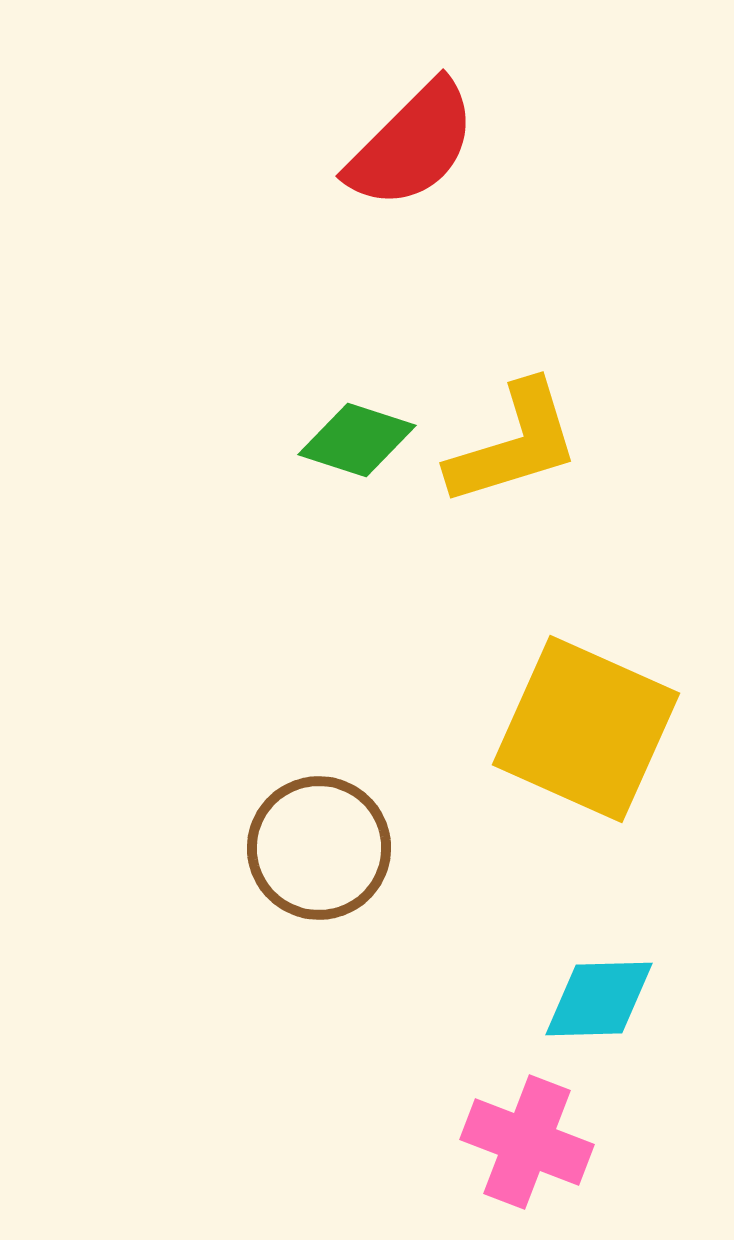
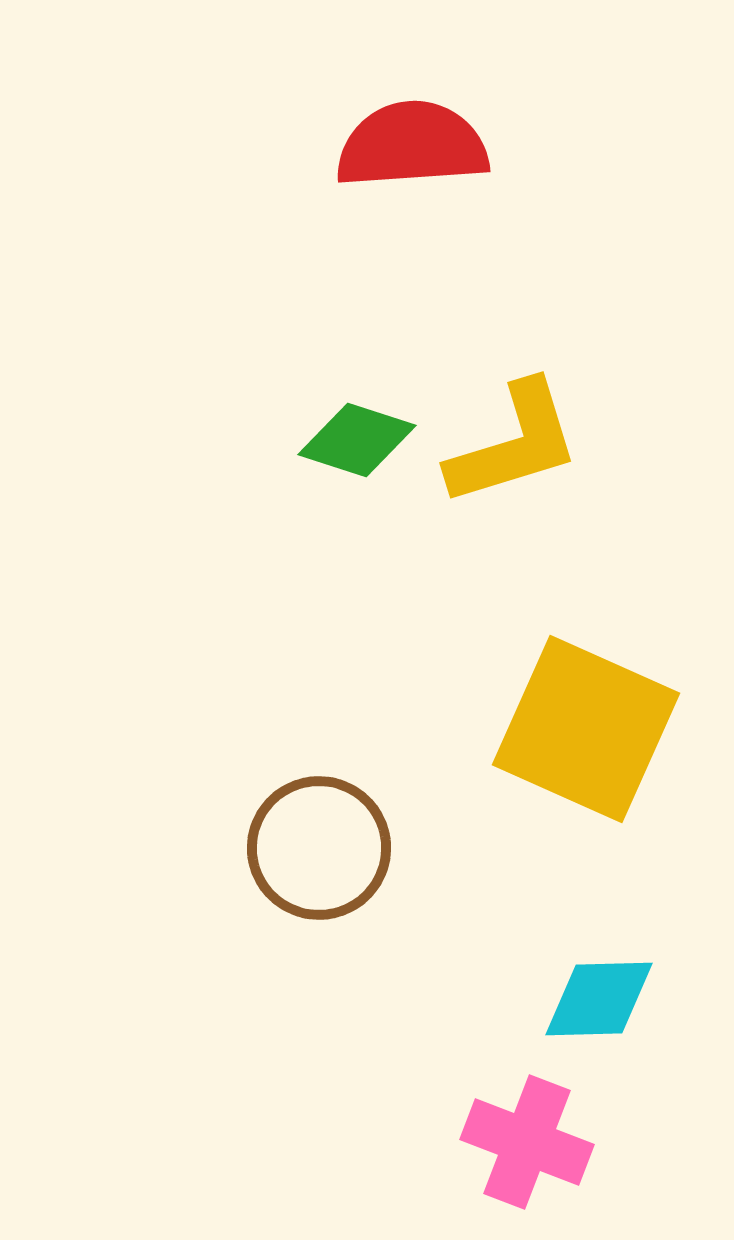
red semicircle: rotated 139 degrees counterclockwise
